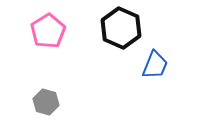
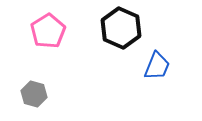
blue trapezoid: moved 2 px right, 1 px down
gray hexagon: moved 12 px left, 8 px up
